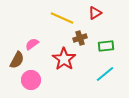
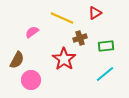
pink semicircle: moved 12 px up
